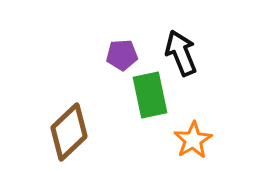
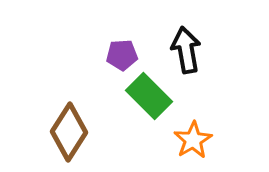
black arrow: moved 5 px right, 3 px up; rotated 12 degrees clockwise
green rectangle: moved 1 px left, 1 px down; rotated 33 degrees counterclockwise
brown diamond: rotated 14 degrees counterclockwise
